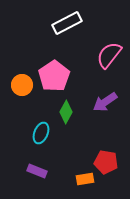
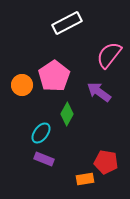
purple arrow: moved 6 px left, 10 px up; rotated 70 degrees clockwise
green diamond: moved 1 px right, 2 px down
cyan ellipse: rotated 15 degrees clockwise
purple rectangle: moved 7 px right, 12 px up
